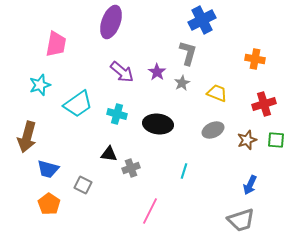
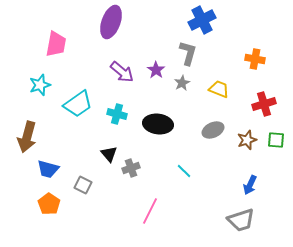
purple star: moved 1 px left, 2 px up
yellow trapezoid: moved 2 px right, 4 px up
black triangle: rotated 42 degrees clockwise
cyan line: rotated 63 degrees counterclockwise
